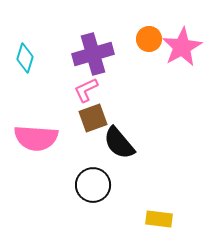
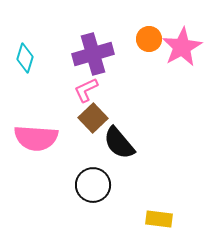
brown square: rotated 24 degrees counterclockwise
